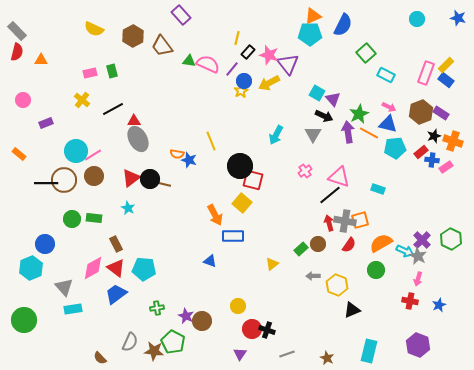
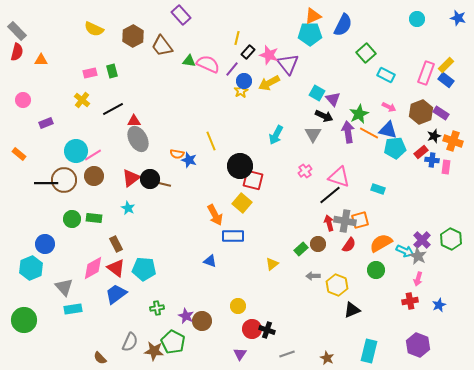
blue triangle at (388, 124): moved 6 px down
pink rectangle at (446, 167): rotated 48 degrees counterclockwise
red cross at (410, 301): rotated 21 degrees counterclockwise
